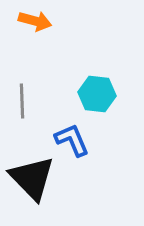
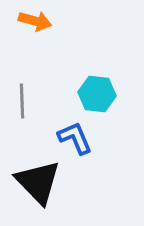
blue L-shape: moved 3 px right, 2 px up
black triangle: moved 6 px right, 4 px down
